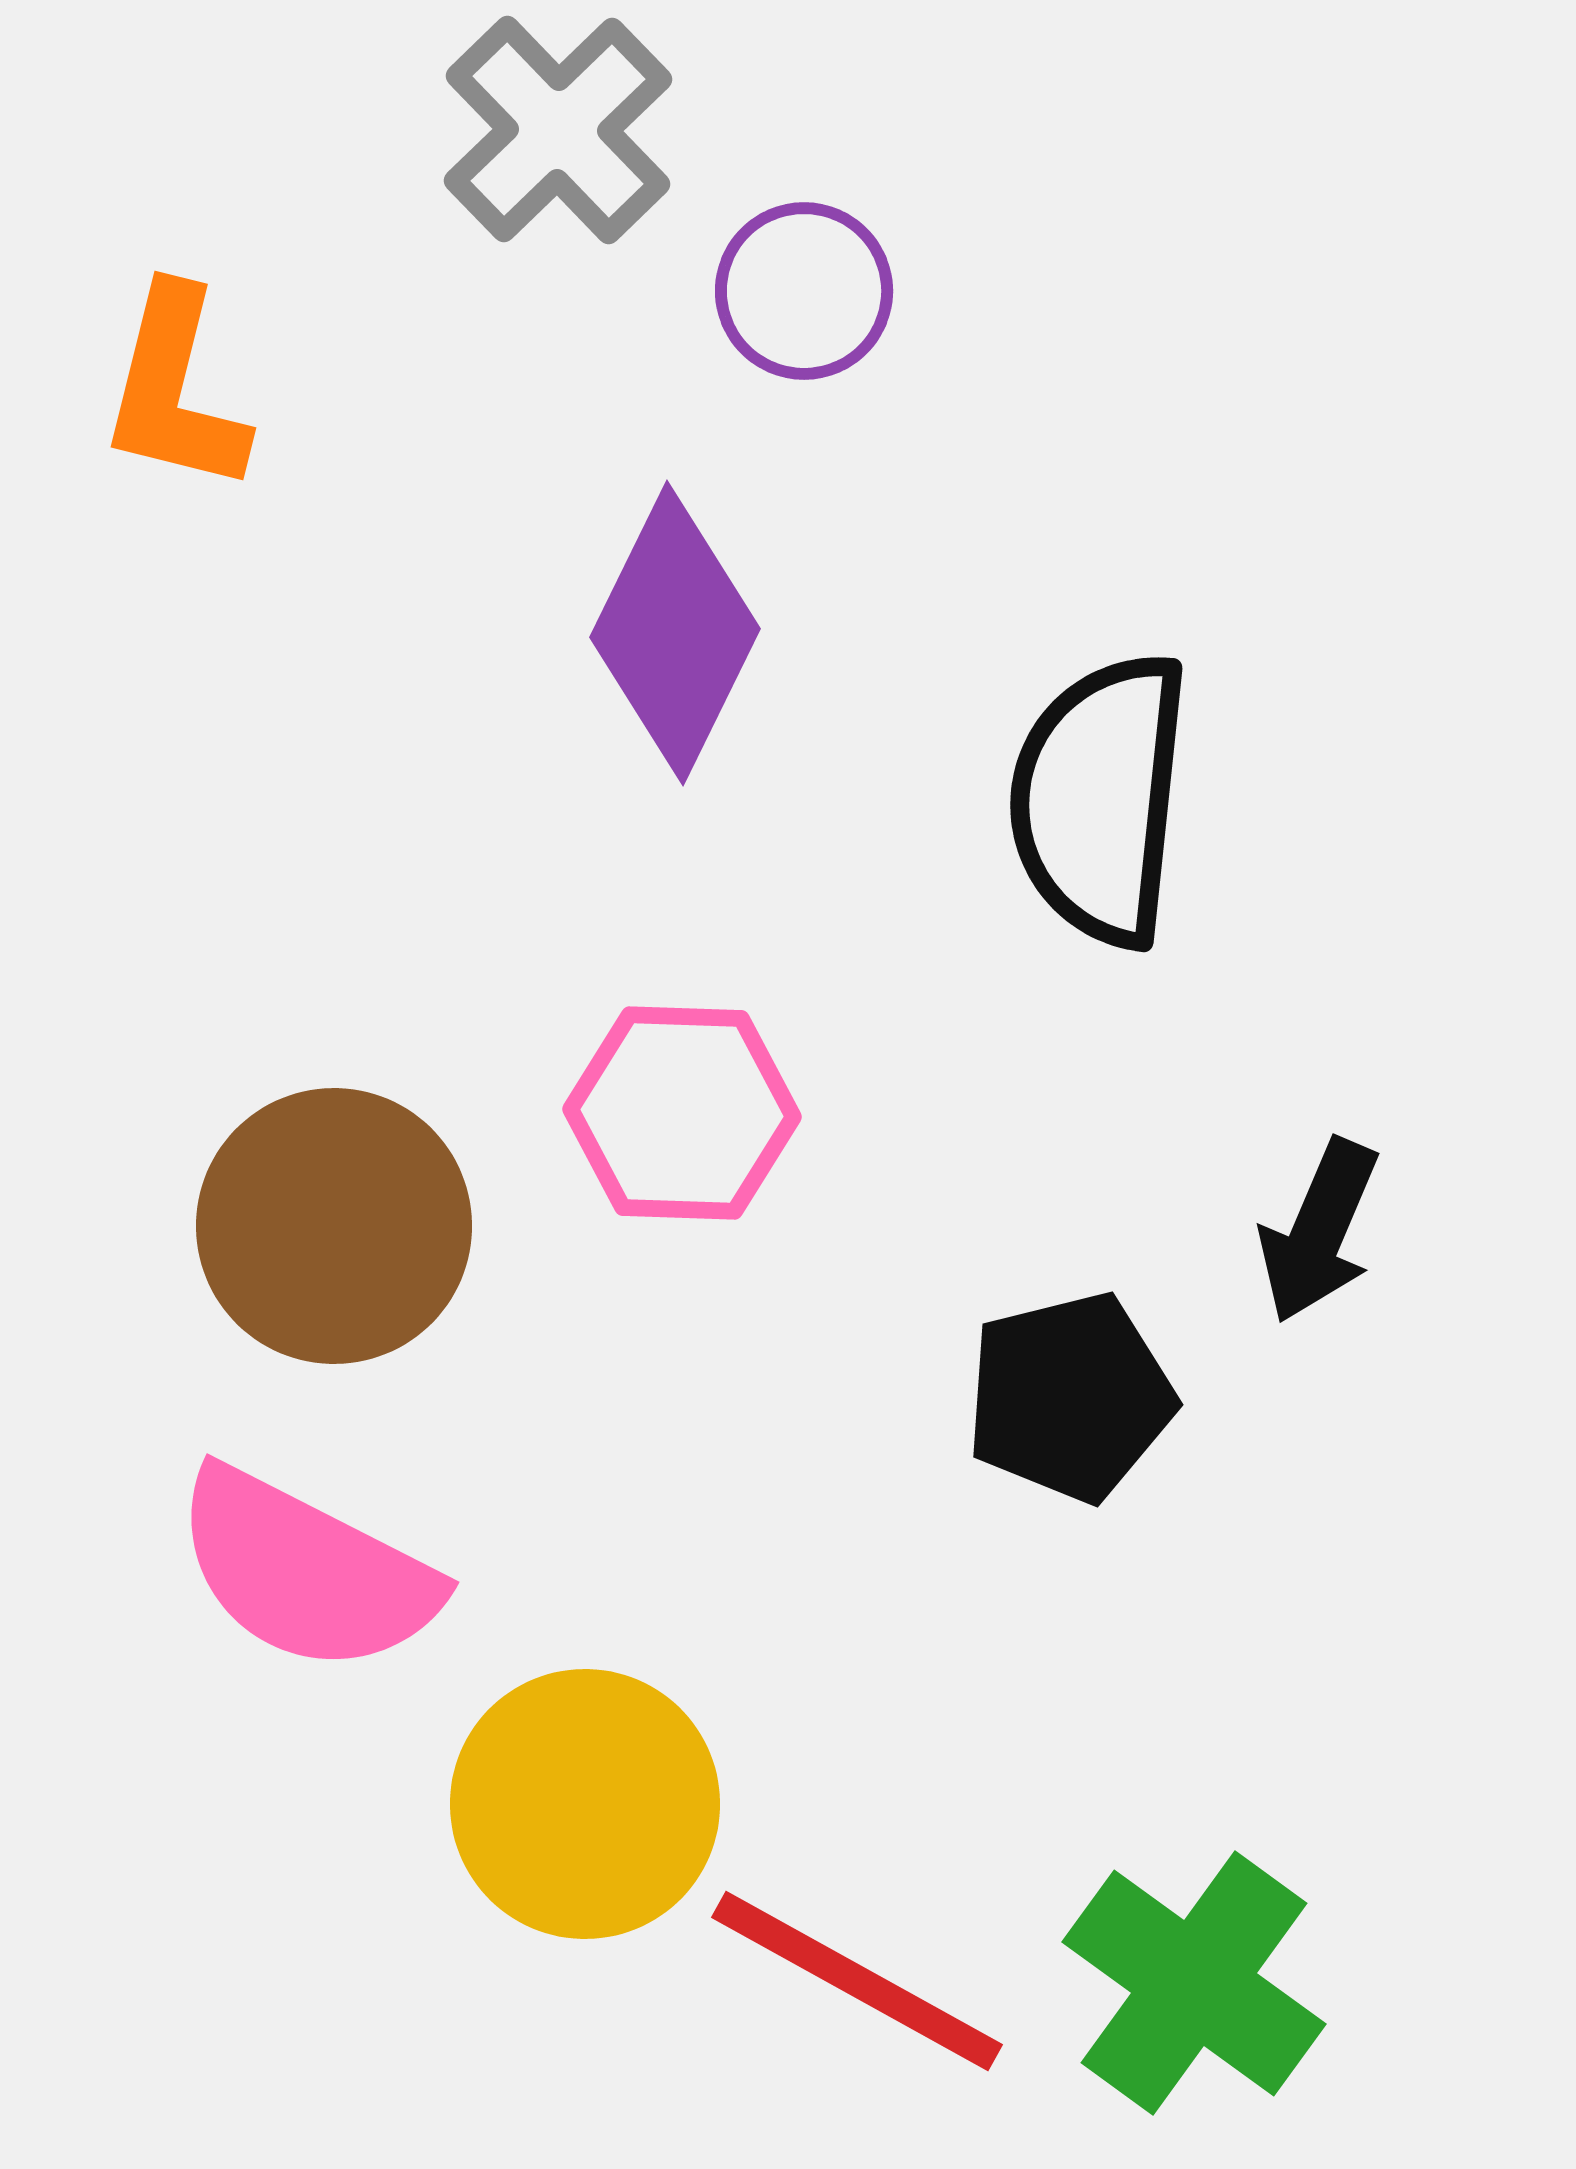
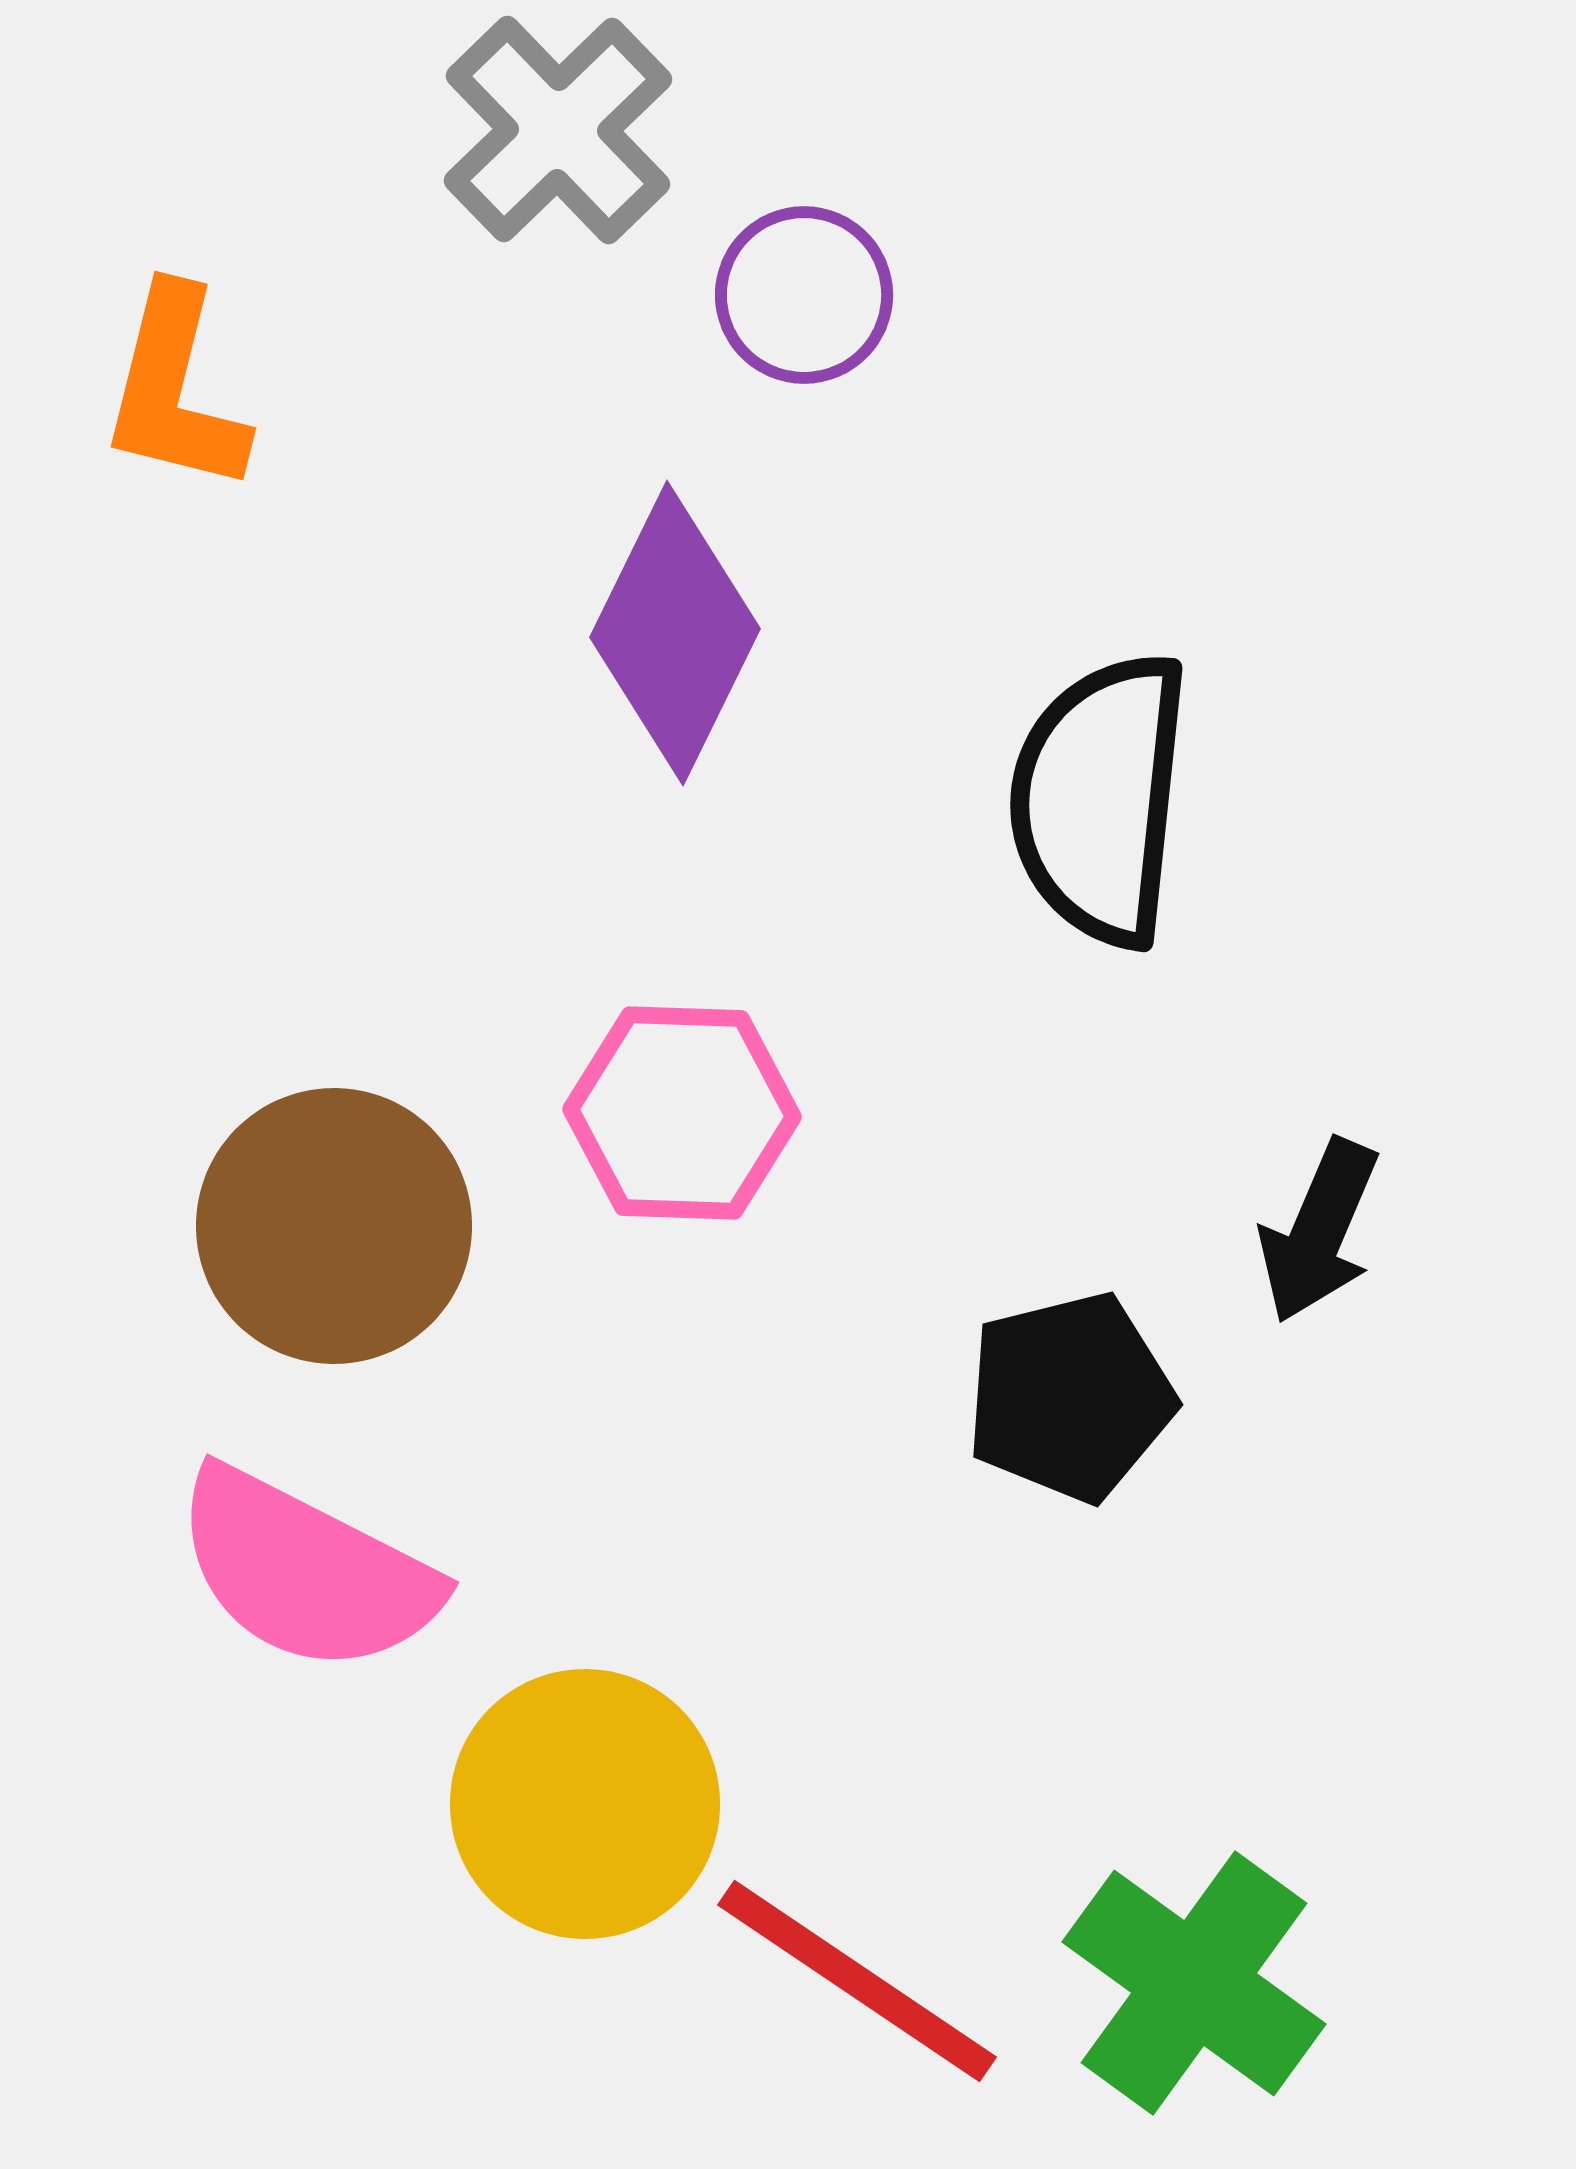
purple circle: moved 4 px down
red line: rotated 5 degrees clockwise
